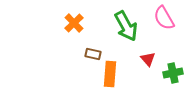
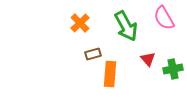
orange cross: moved 6 px right
brown rectangle: rotated 28 degrees counterclockwise
green cross: moved 4 px up
